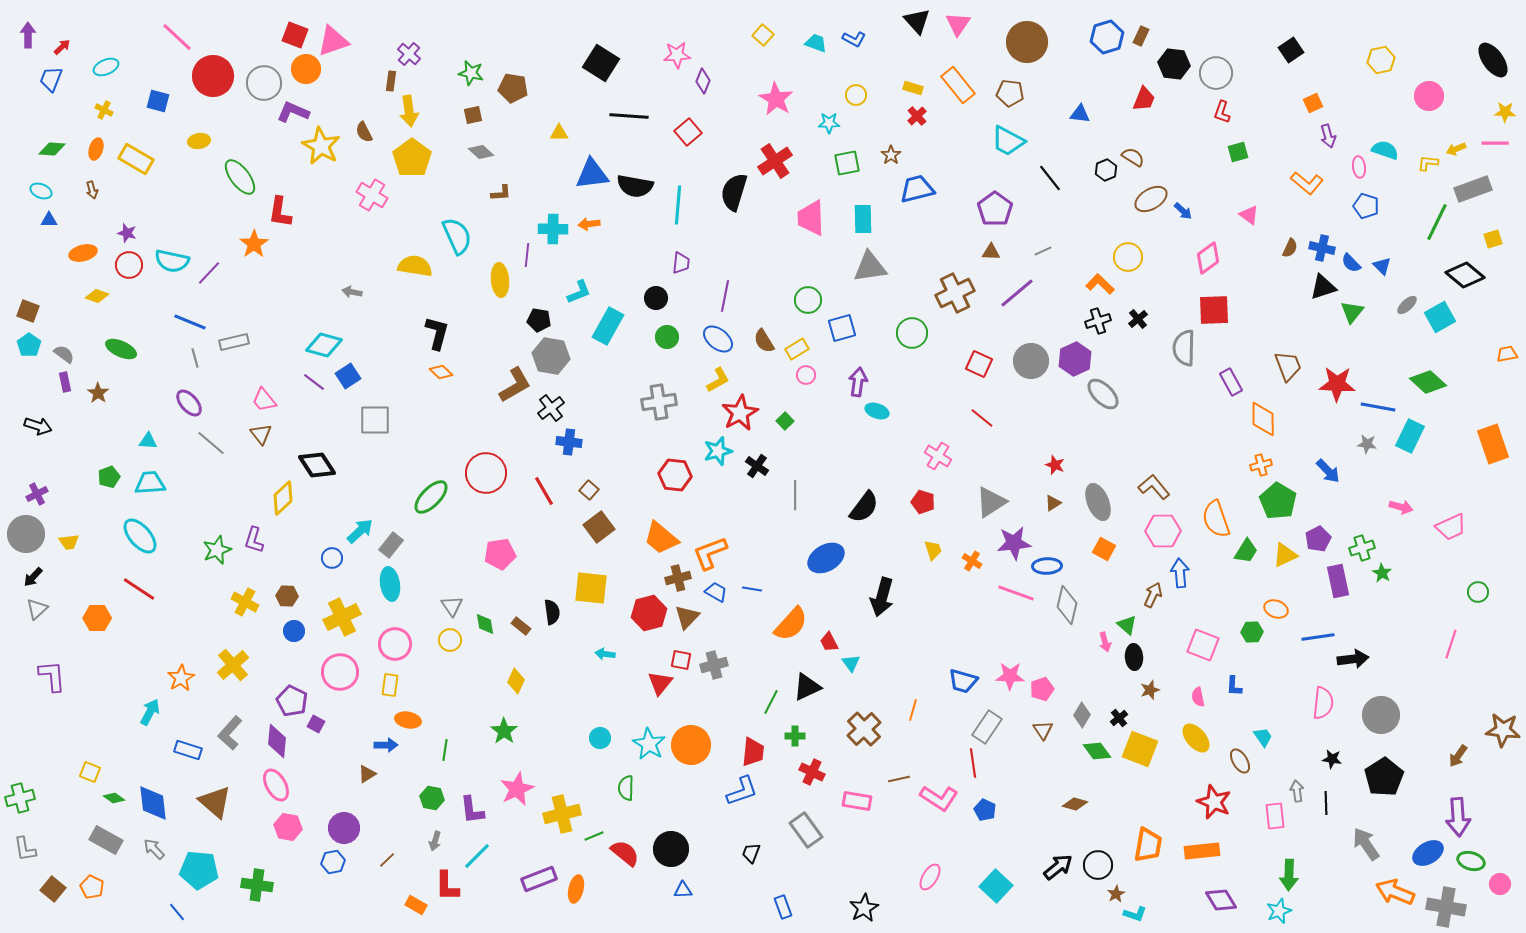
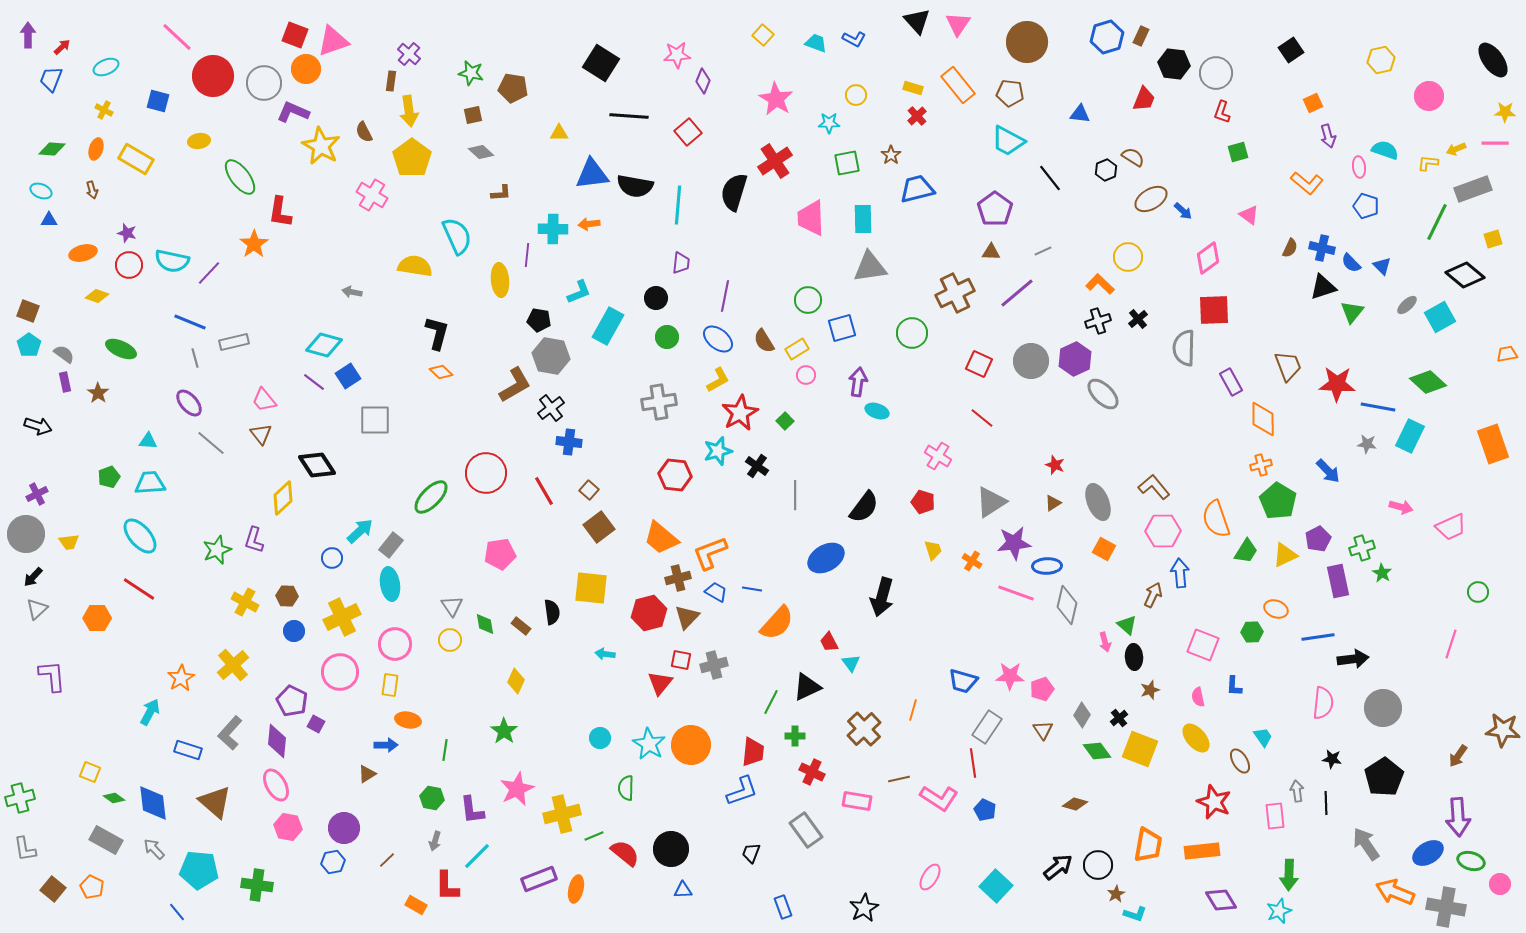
orange semicircle at (791, 624): moved 14 px left, 1 px up
gray circle at (1381, 715): moved 2 px right, 7 px up
